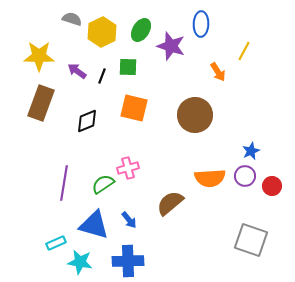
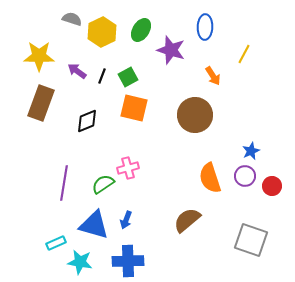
blue ellipse: moved 4 px right, 3 px down
purple star: moved 4 px down
yellow line: moved 3 px down
green square: moved 10 px down; rotated 30 degrees counterclockwise
orange arrow: moved 5 px left, 4 px down
orange semicircle: rotated 76 degrees clockwise
brown semicircle: moved 17 px right, 17 px down
blue arrow: moved 3 px left; rotated 60 degrees clockwise
